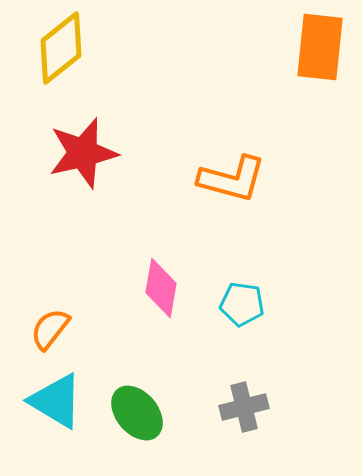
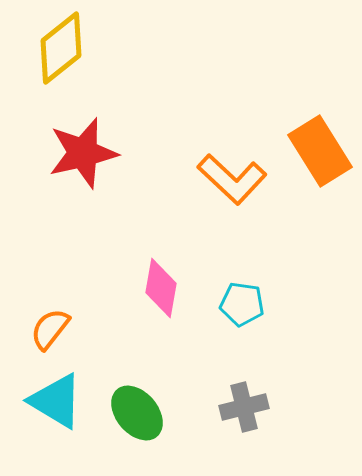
orange rectangle: moved 104 px down; rotated 38 degrees counterclockwise
orange L-shape: rotated 28 degrees clockwise
